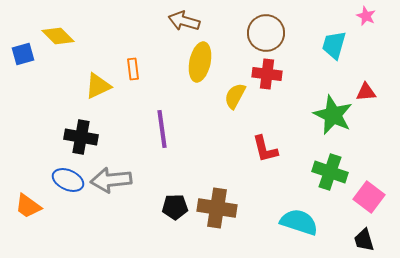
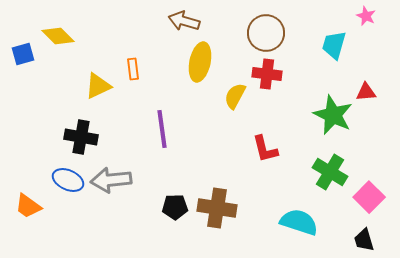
green cross: rotated 12 degrees clockwise
pink square: rotated 8 degrees clockwise
